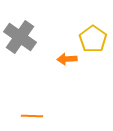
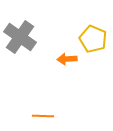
yellow pentagon: rotated 12 degrees counterclockwise
orange line: moved 11 px right
